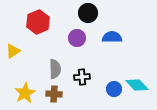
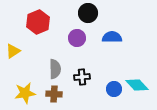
yellow star: rotated 20 degrees clockwise
